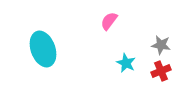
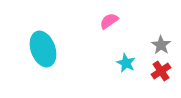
pink semicircle: rotated 18 degrees clockwise
gray star: rotated 24 degrees clockwise
red cross: rotated 12 degrees counterclockwise
